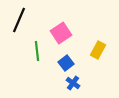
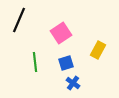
green line: moved 2 px left, 11 px down
blue square: rotated 21 degrees clockwise
